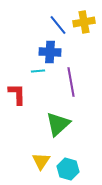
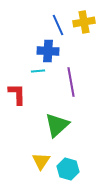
blue line: rotated 15 degrees clockwise
blue cross: moved 2 px left, 1 px up
green triangle: moved 1 px left, 1 px down
